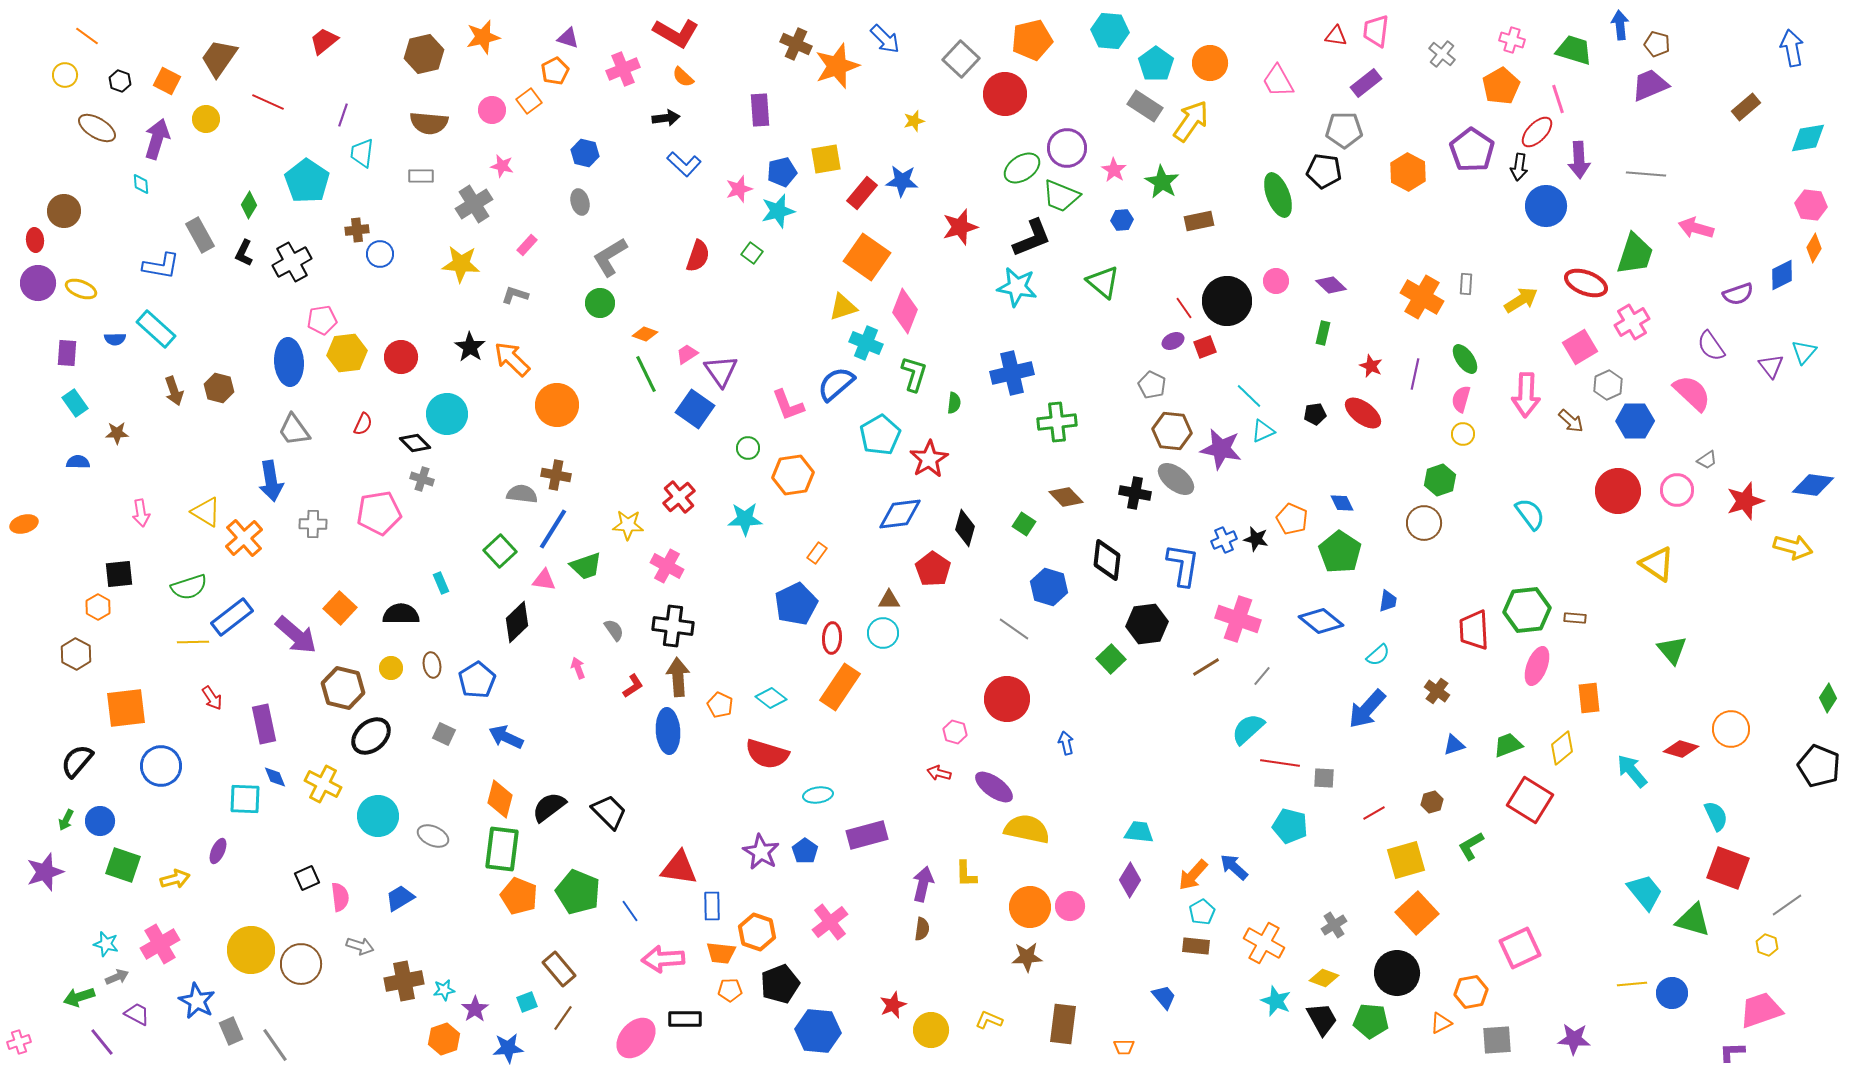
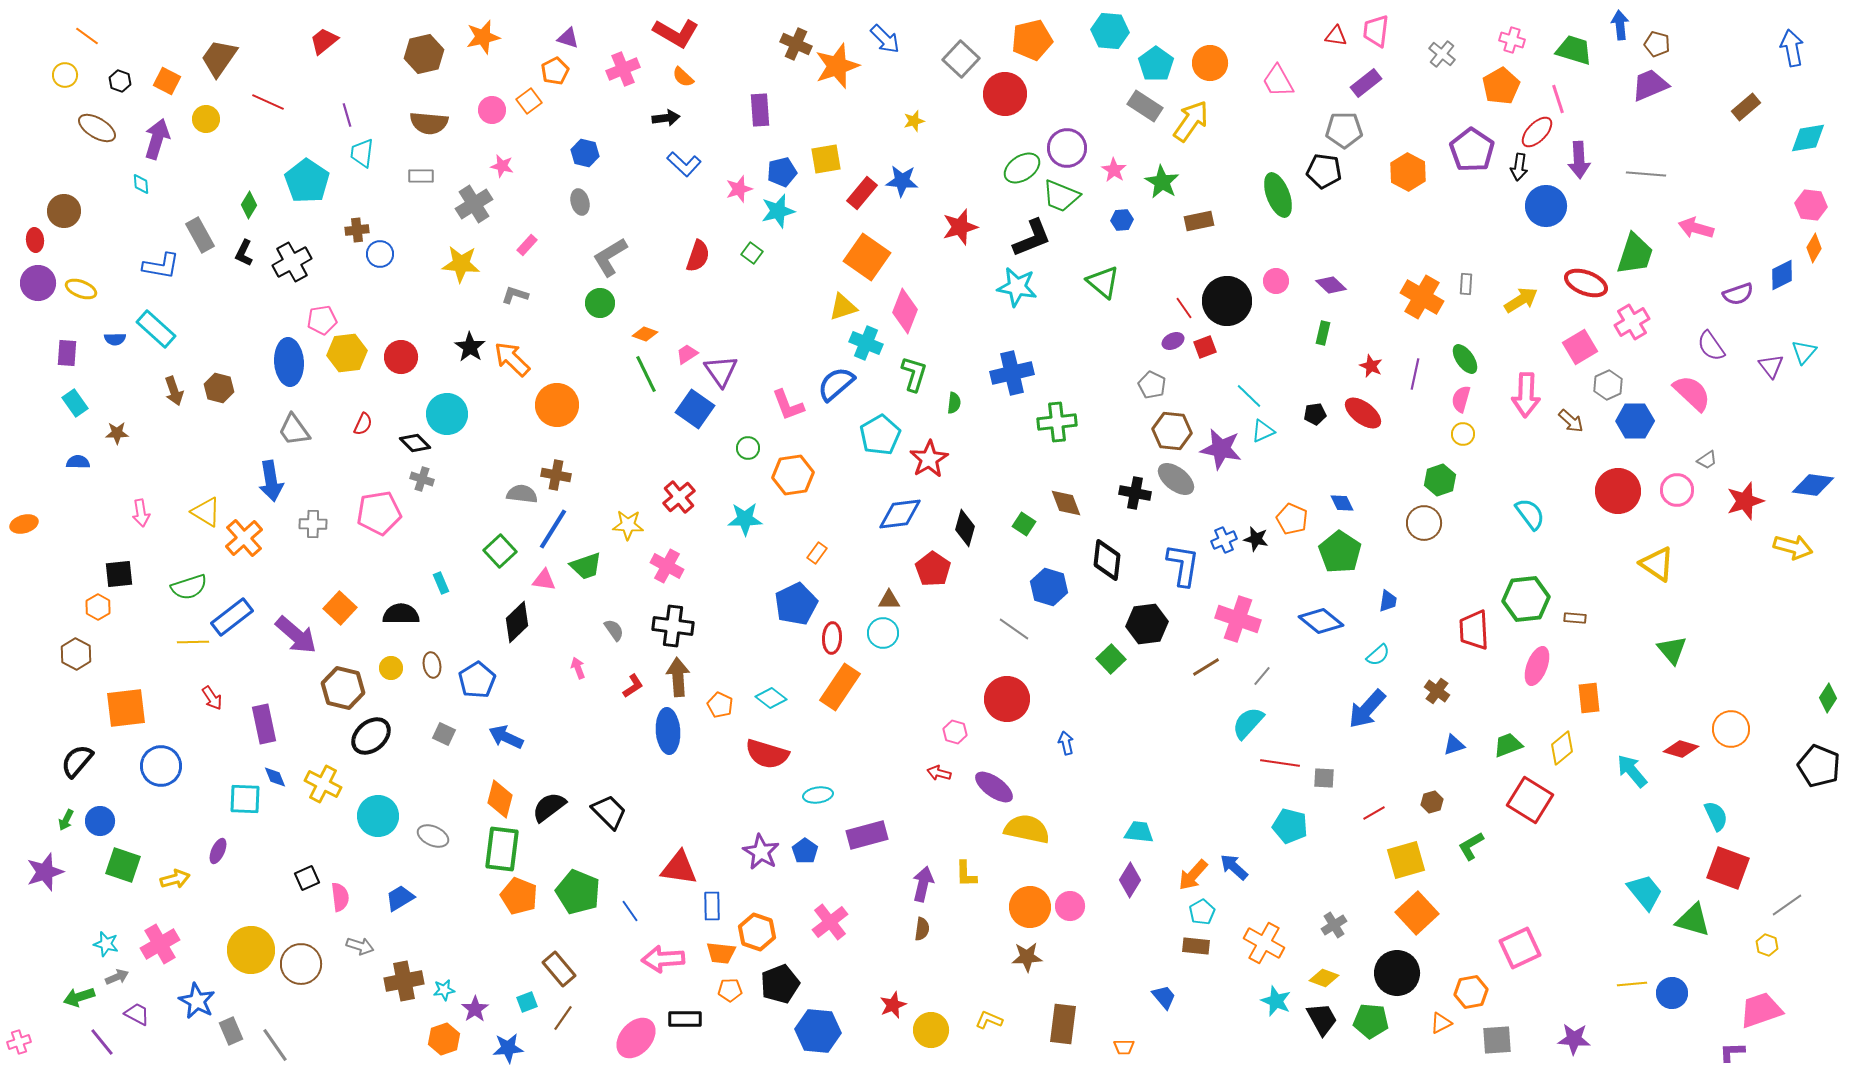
purple line at (343, 115): moved 4 px right; rotated 35 degrees counterclockwise
brown diamond at (1066, 497): moved 6 px down; rotated 24 degrees clockwise
green hexagon at (1527, 610): moved 1 px left, 11 px up
cyan semicircle at (1248, 729): moved 6 px up; rotated 6 degrees counterclockwise
